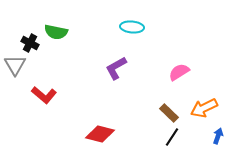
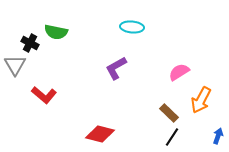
orange arrow: moved 3 px left, 8 px up; rotated 36 degrees counterclockwise
